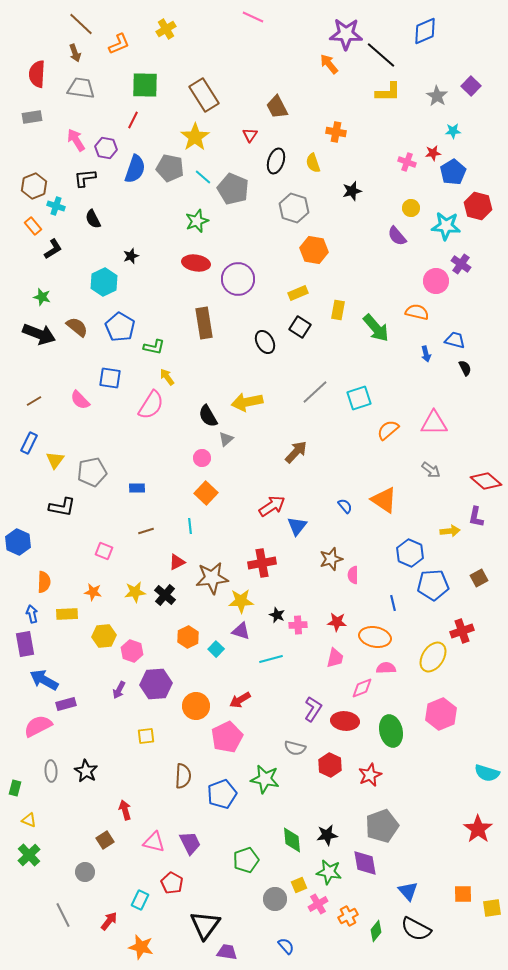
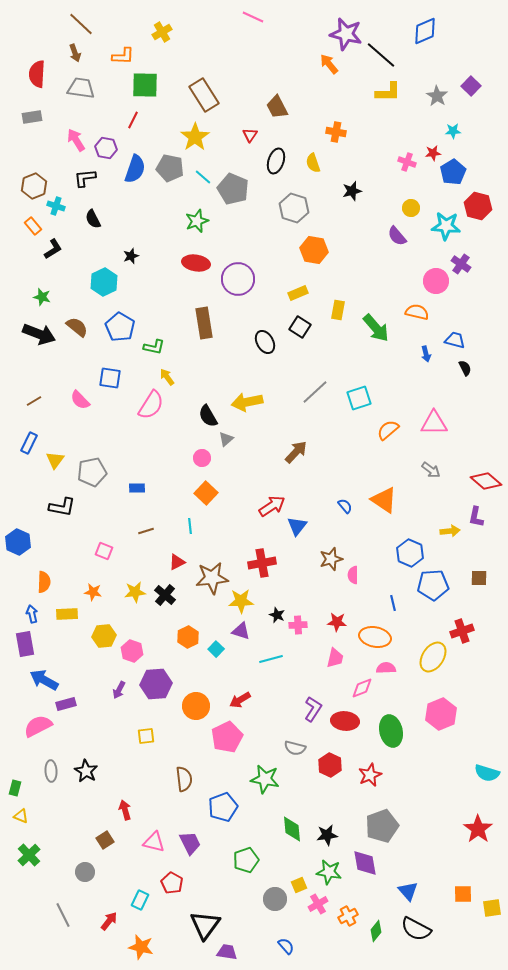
yellow cross at (166, 29): moved 4 px left, 3 px down
purple star at (346, 34): rotated 12 degrees clockwise
orange L-shape at (119, 44): moved 4 px right, 12 px down; rotated 25 degrees clockwise
brown square at (479, 578): rotated 30 degrees clockwise
brown semicircle at (183, 776): moved 1 px right, 3 px down; rotated 10 degrees counterclockwise
blue pentagon at (222, 794): moved 1 px right, 13 px down
yellow triangle at (29, 820): moved 8 px left, 4 px up
green diamond at (292, 840): moved 11 px up
